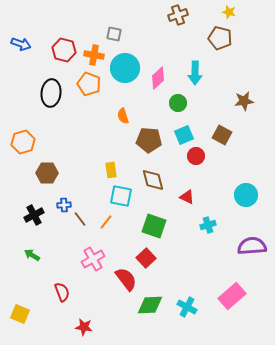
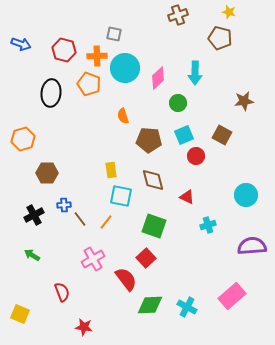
orange cross at (94, 55): moved 3 px right, 1 px down; rotated 12 degrees counterclockwise
orange hexagon at (23, 142): moved 3 px up
